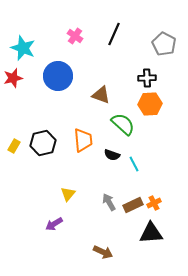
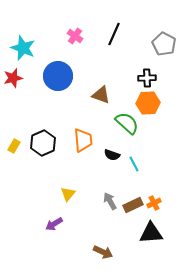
orange hexagon: moved 2 px left, 1 px up
green semicircle: moved 4 px right, 1 px up
black hexagon: rotated 10 degrees counterclockwise
gray arrow: moved 1 px right, 1 px up
